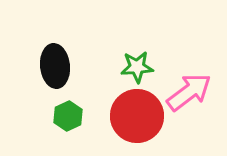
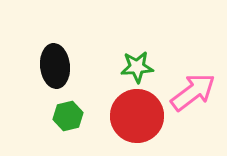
pink arrow: moved 4 px right
green hexagon: rotated 12 degrees clockwise
